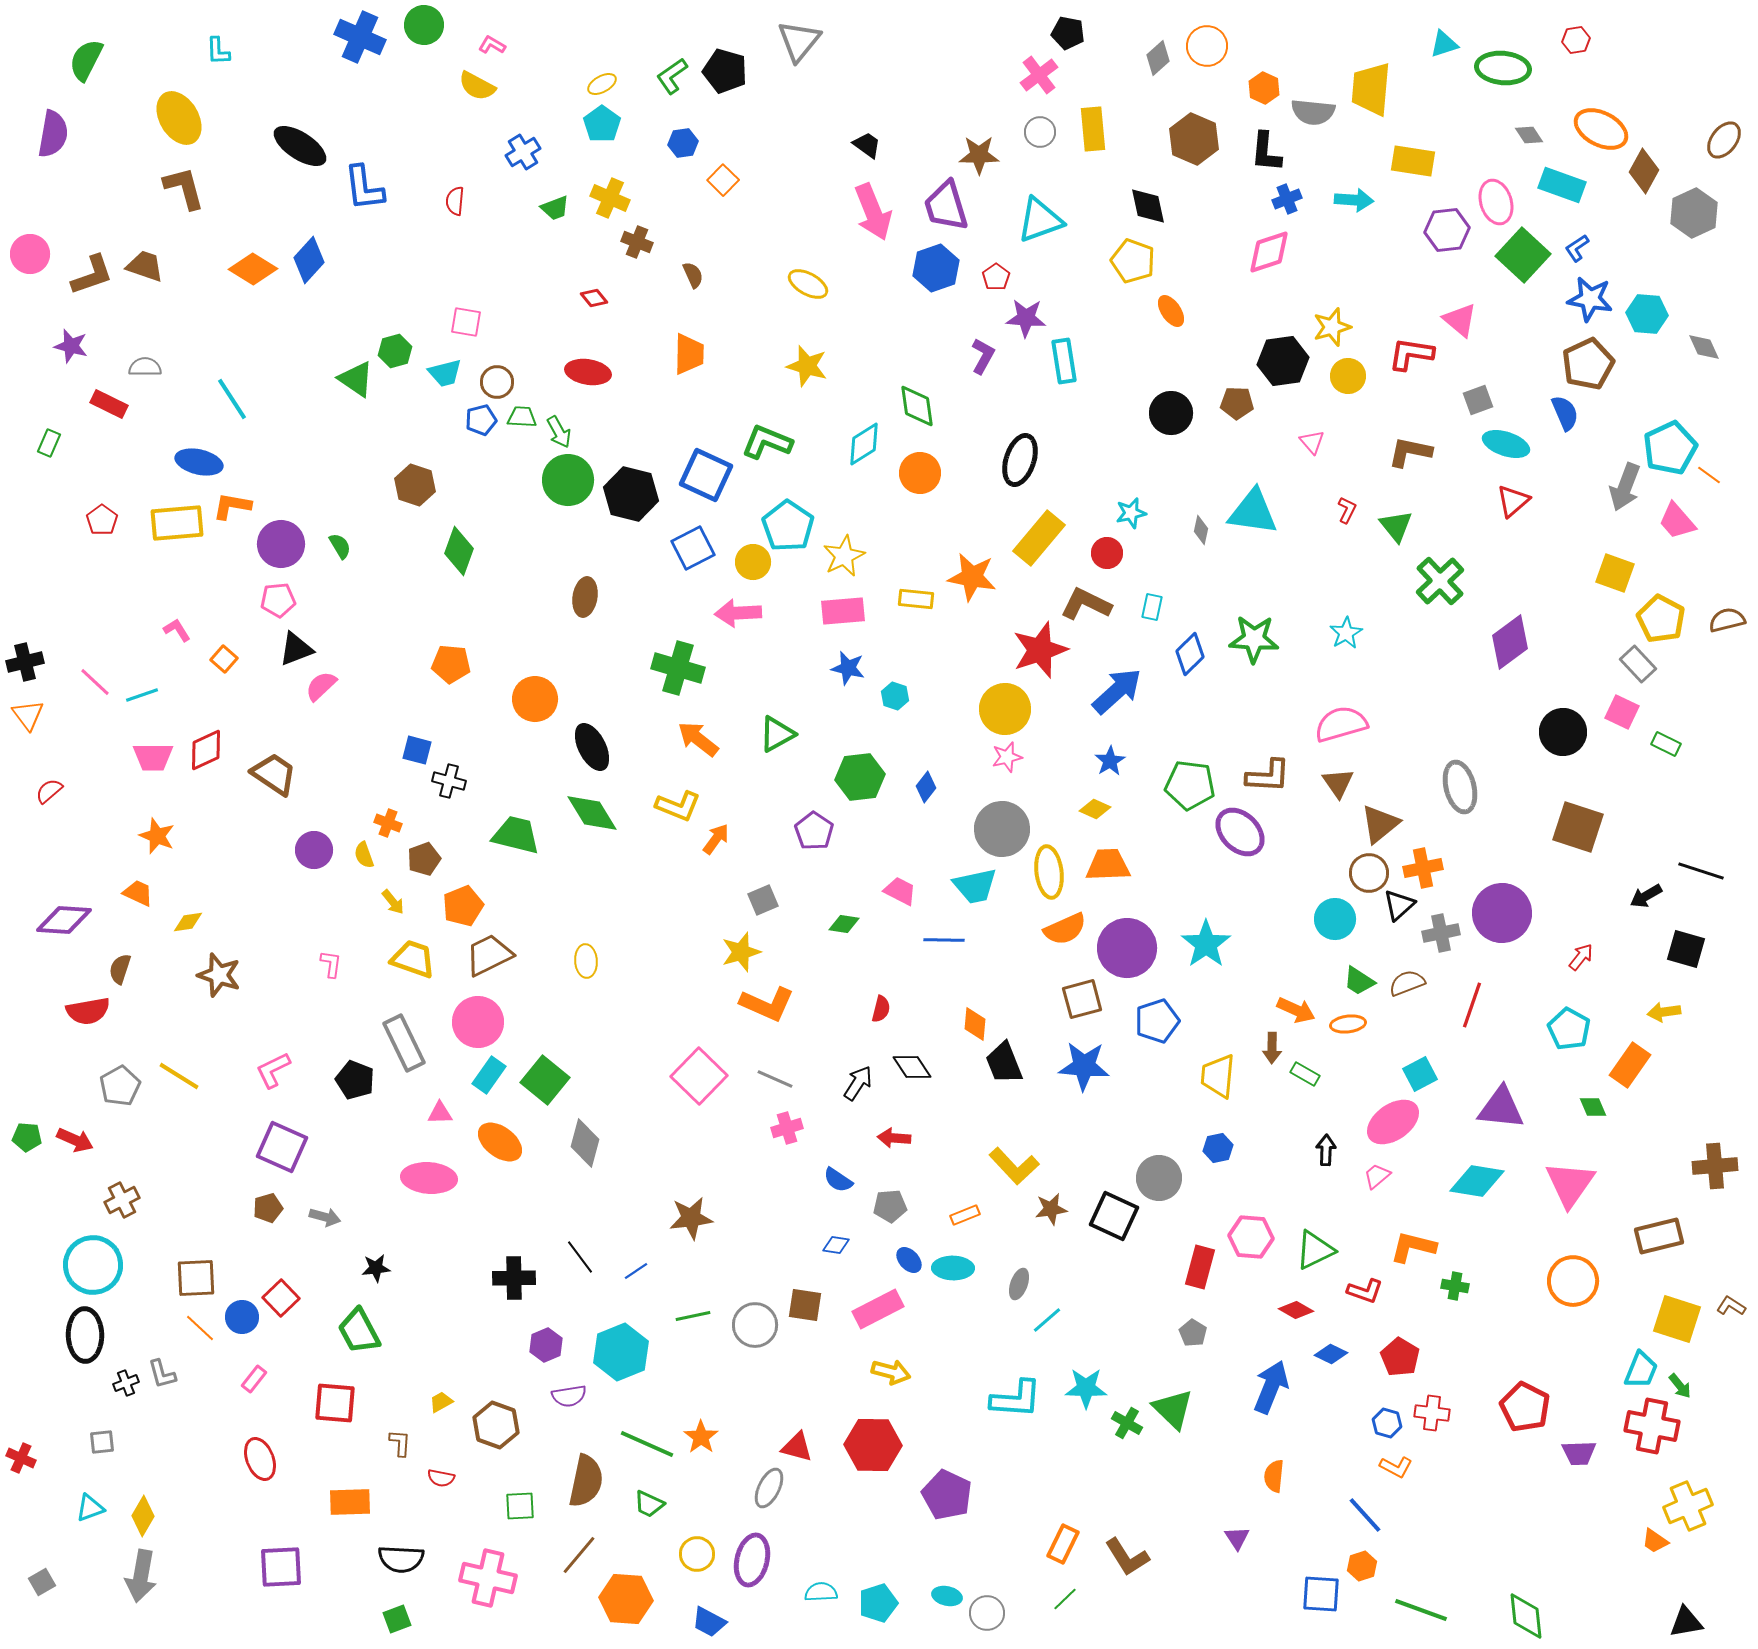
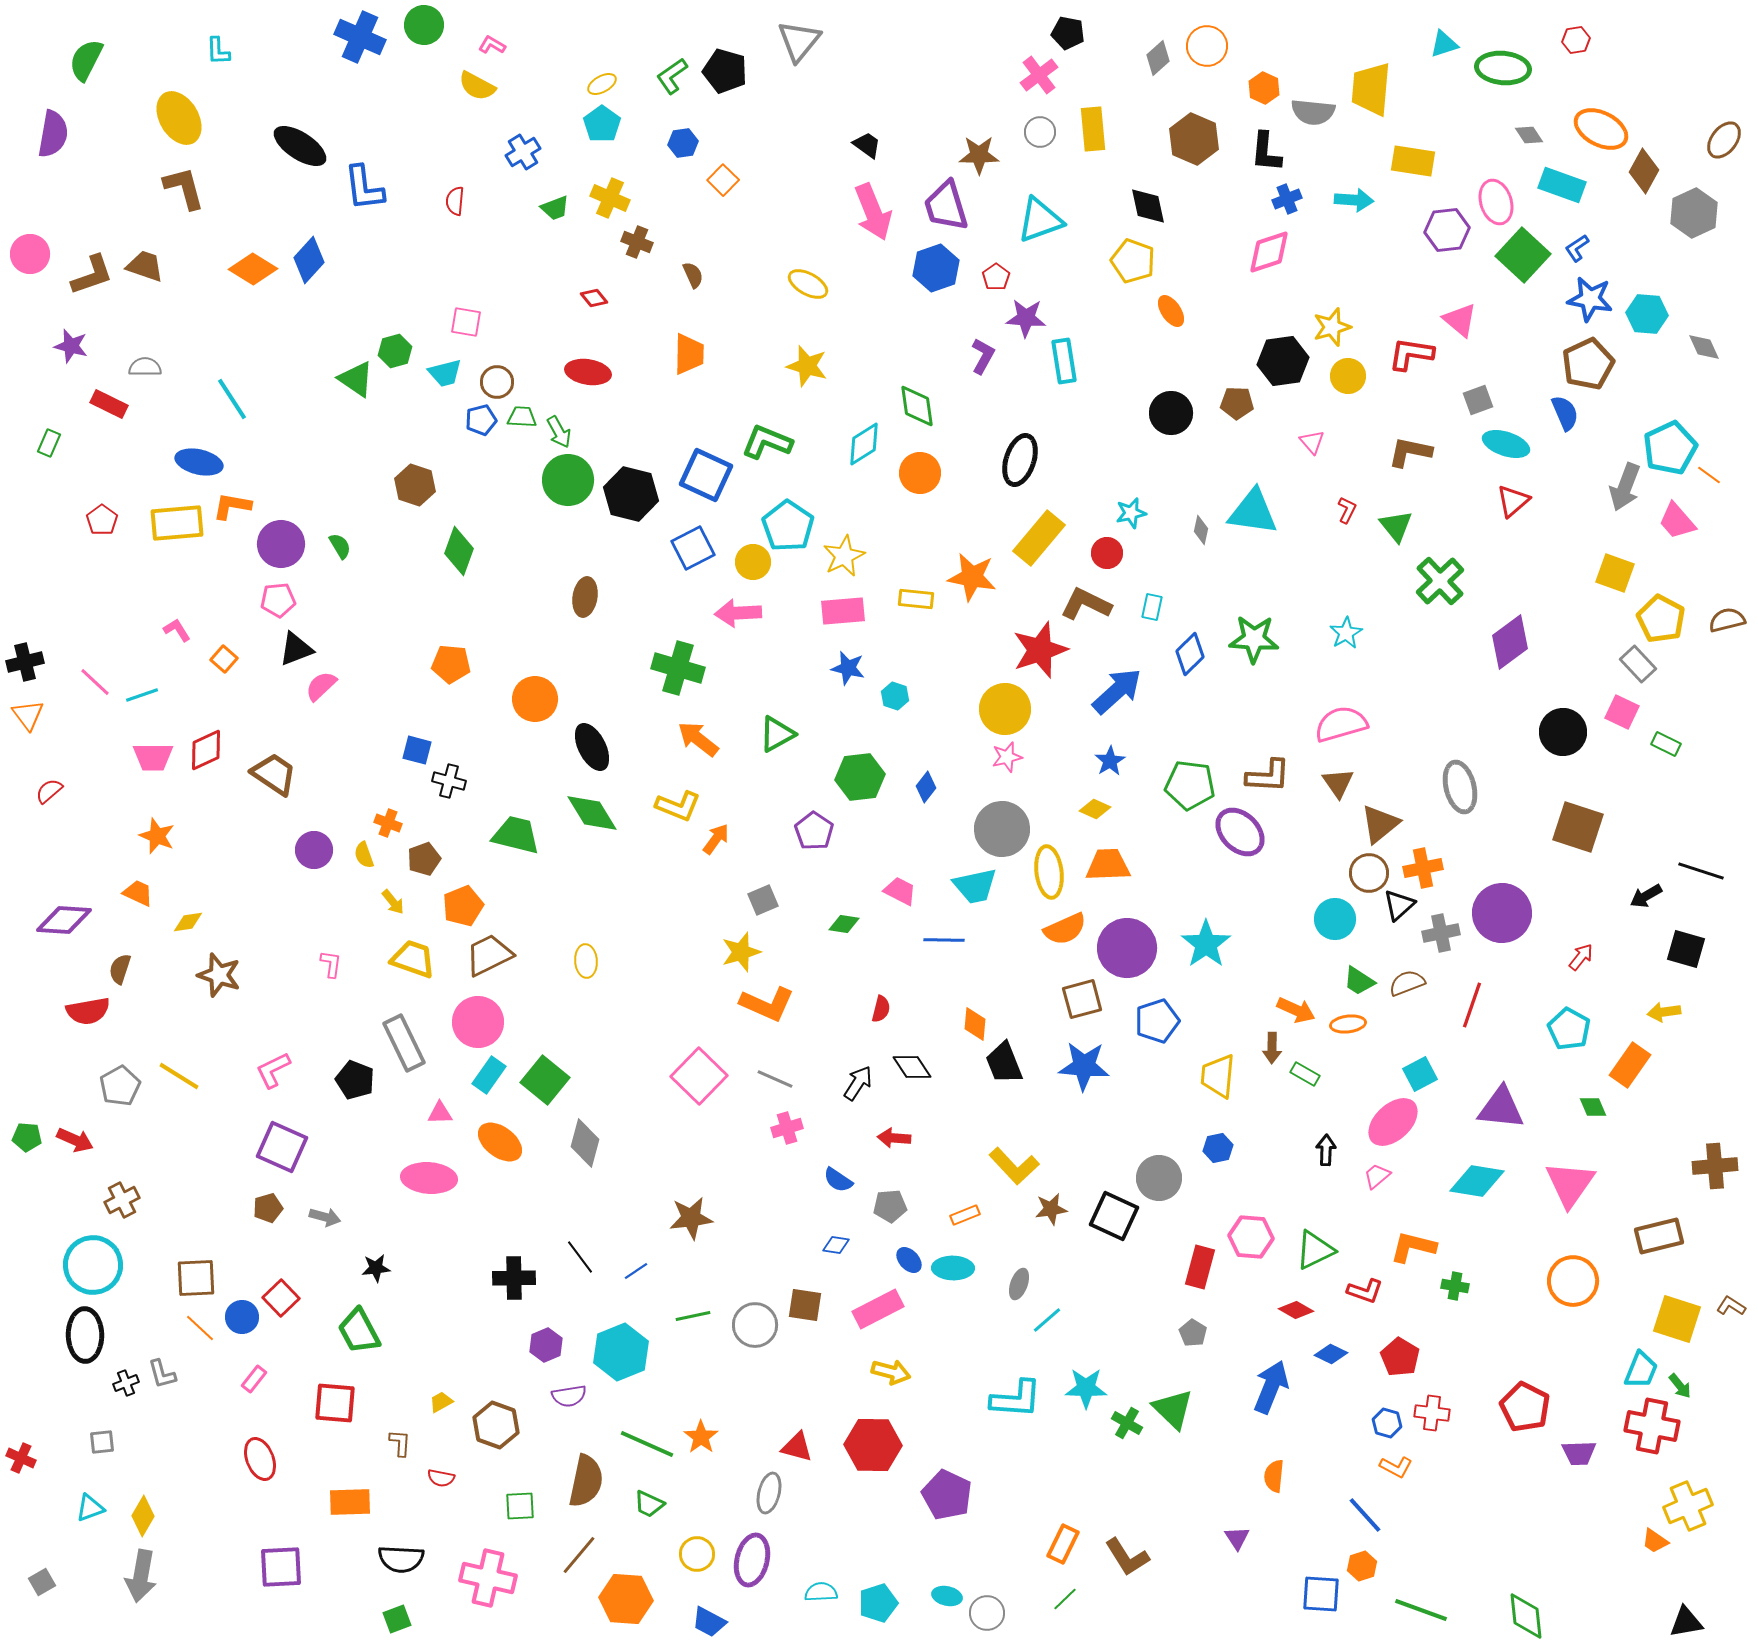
pink ellipse at (1393, 1122): rotated 8 degrees counterclockwise
gray ellipse at (769, 1488): moved 5 px down; rotated 12 degrees counterclockwise
